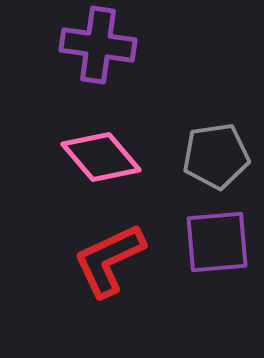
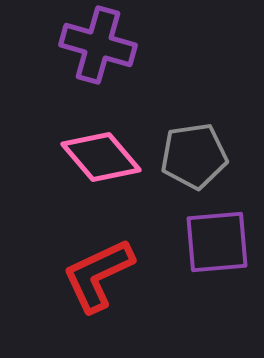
purple cross: rotated 8 degrees clockwise
gray pentagon: moved 22 px left
red L-shape: moved 11 px left, 15 px down
